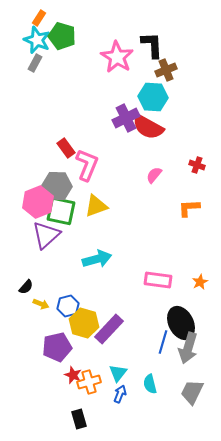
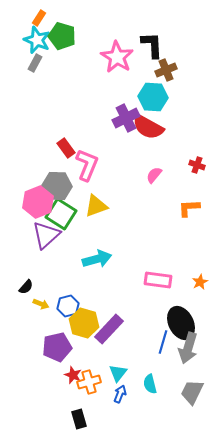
green square: moved 3 px down; rotated 20 degrees clockwise
